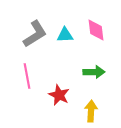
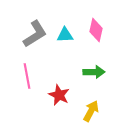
pink diamond: rotated 20 degrees clockwise
yellow arrow: rotated 25 degrees clockwise
